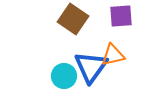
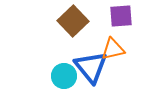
brown square: moved 2 px down; rotated 12 degrees clockwise
orange triangle: moved 6 px up
blue triangle: rotated 15 degrees counterclockwise
